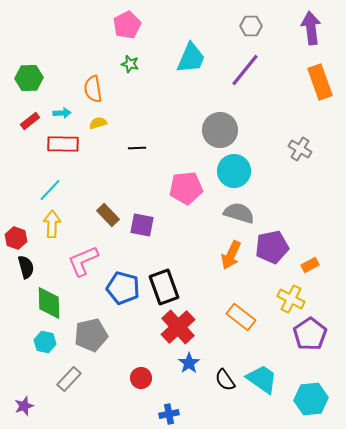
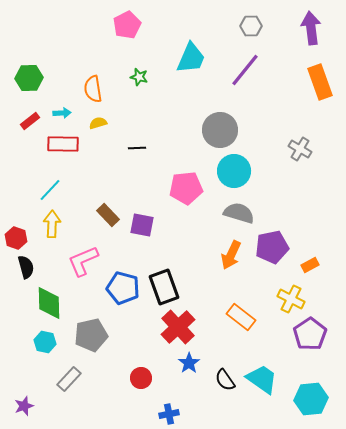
green star at (130, 64): moved 9 px right, 13 px down
